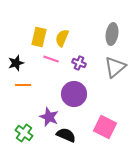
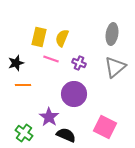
purple star: rotated 12 degrees clockwise
